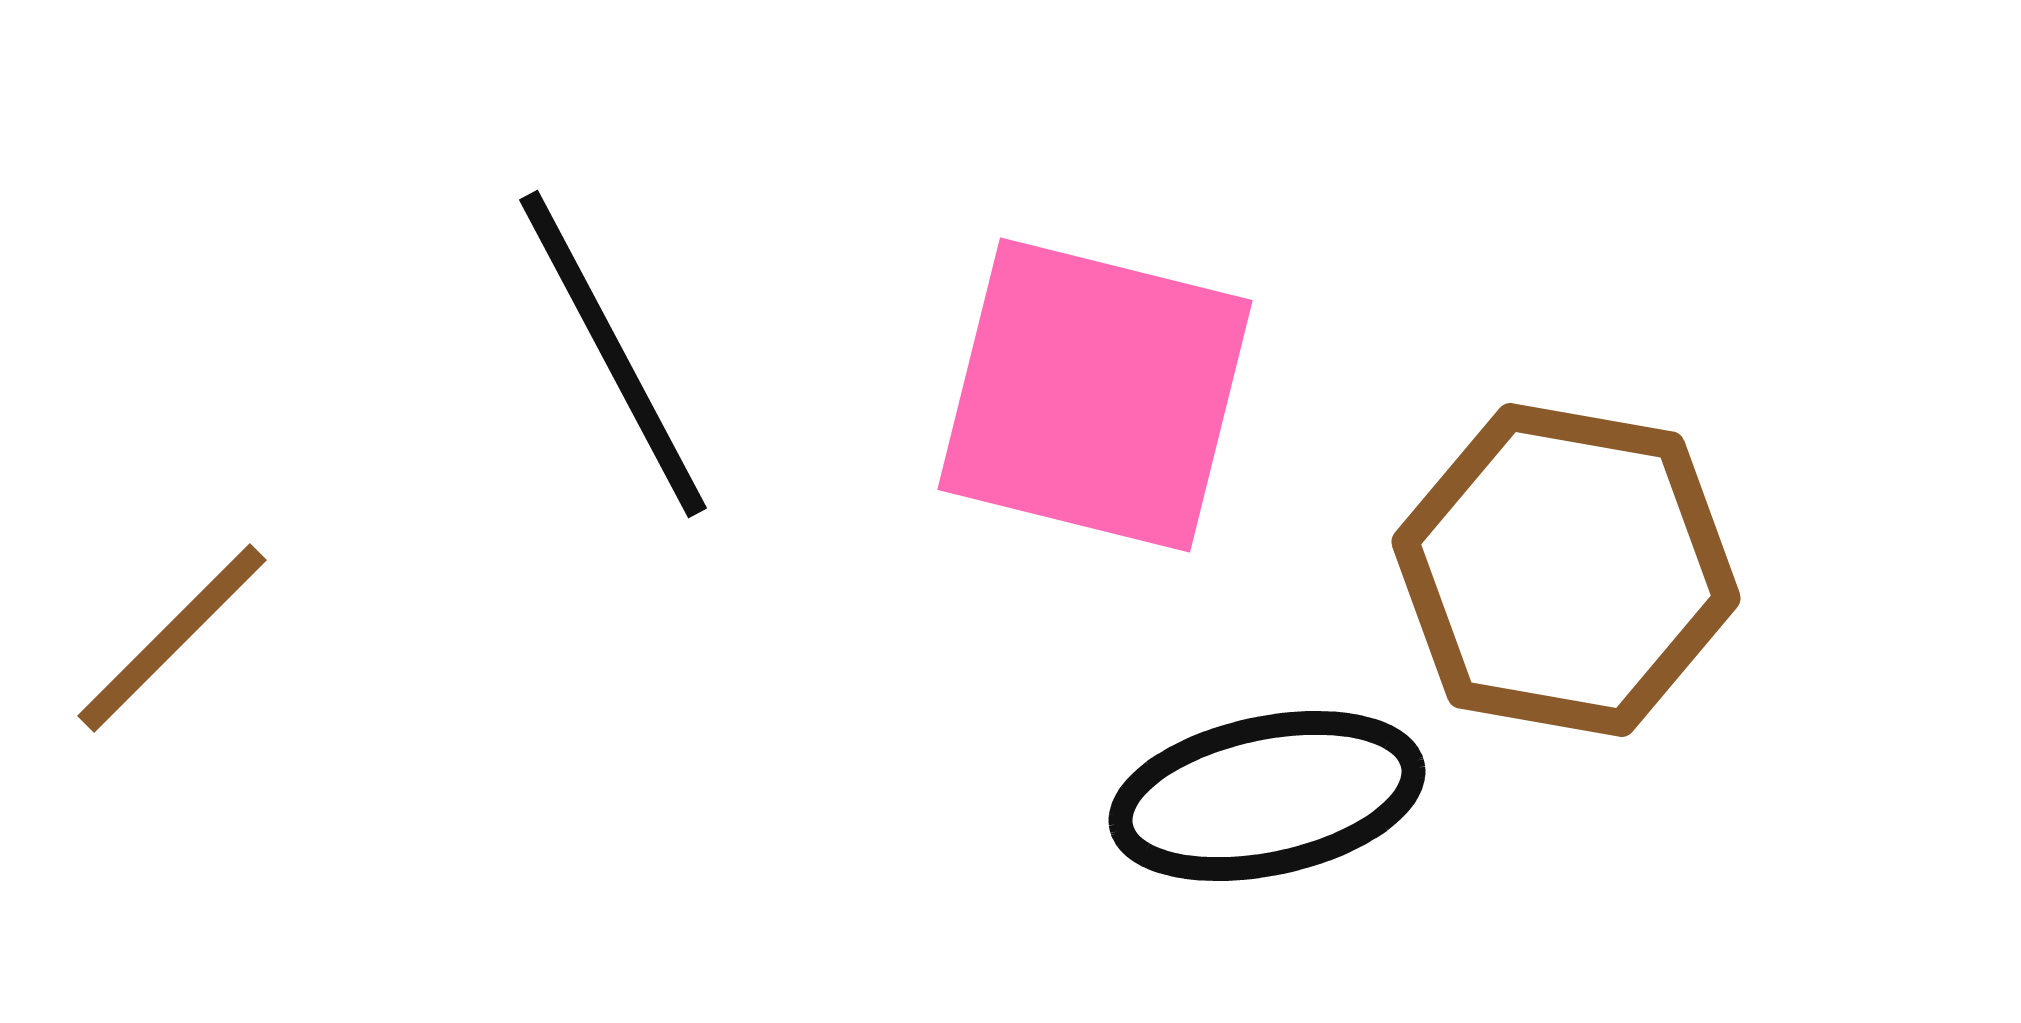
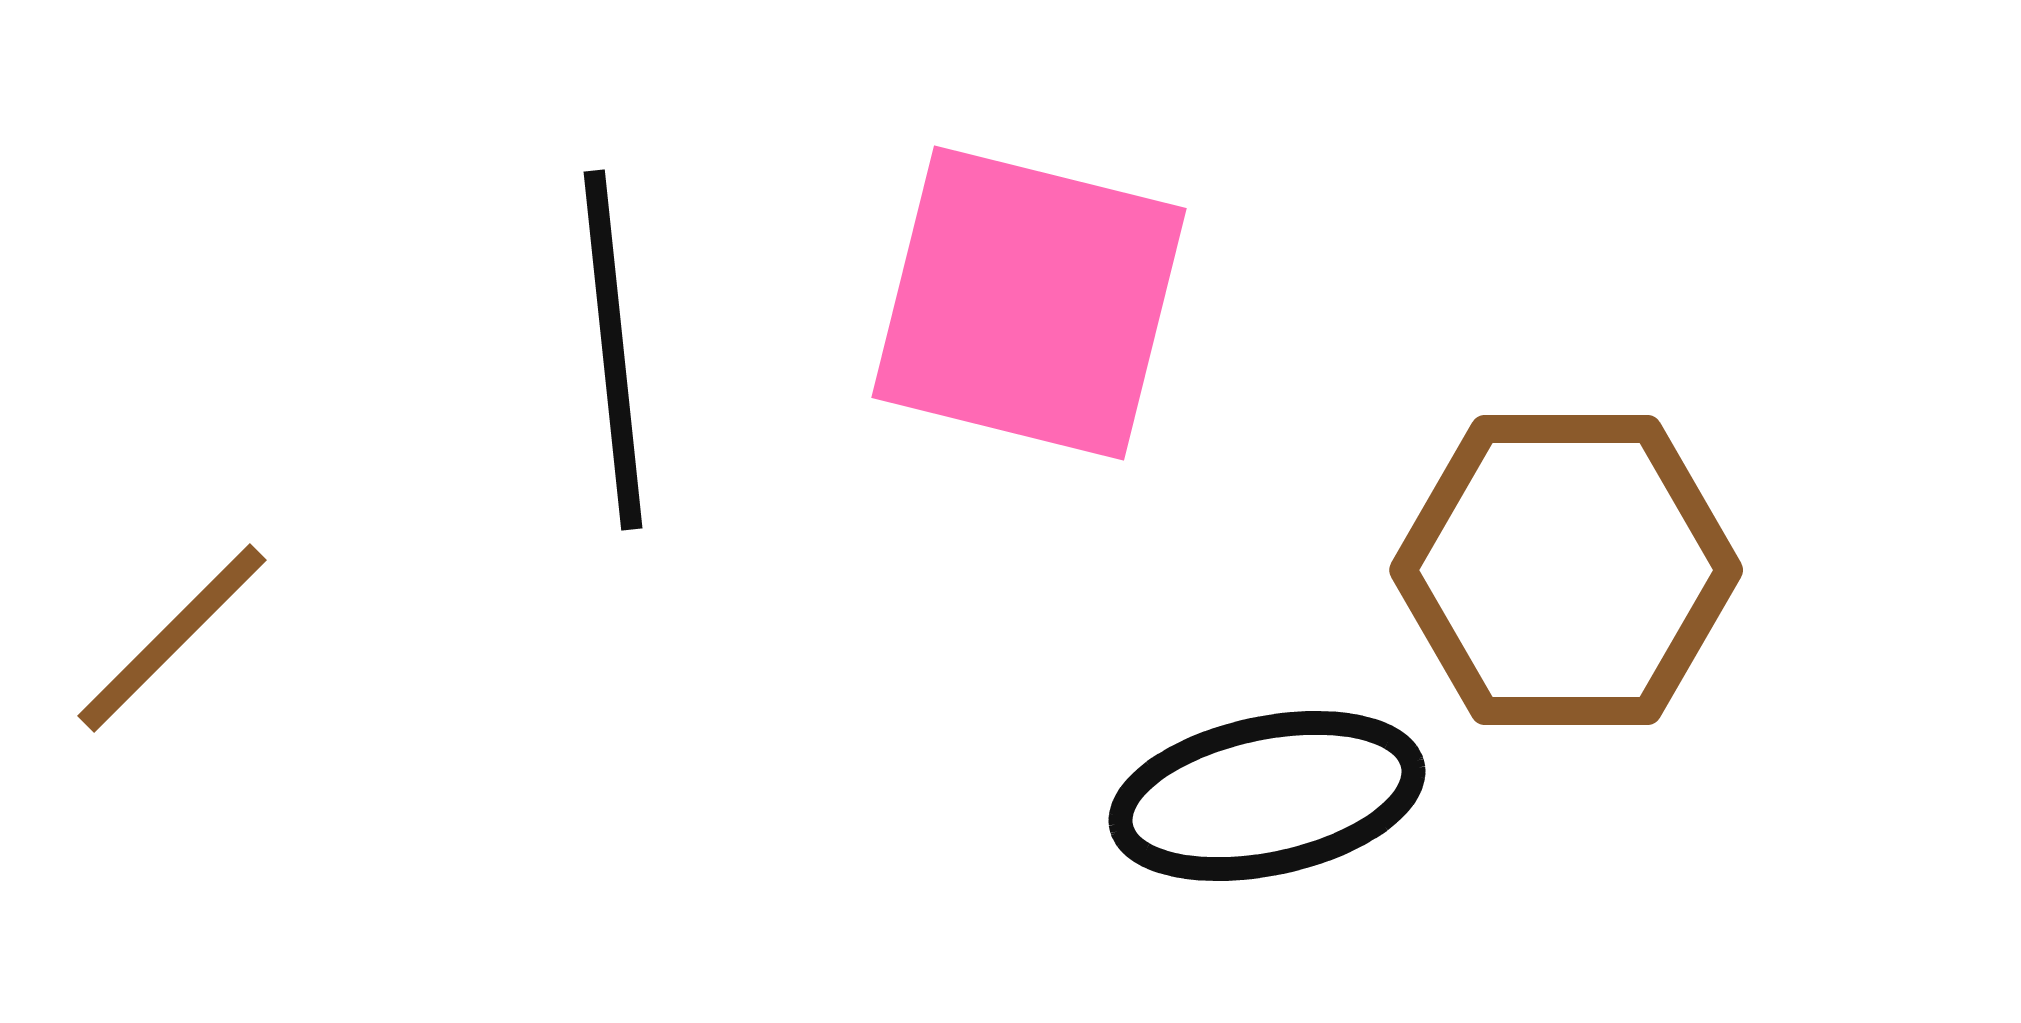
black line: moved 4 px up; rotated 22 degrees clockwise
pink square: moved 66 px left, 92 px up
brown hexagon: rotated 10 degrees counterclockwise
